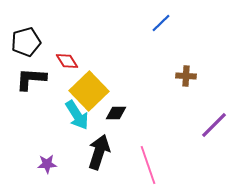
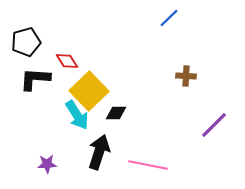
blue line: moved 8 px right, 5 px up
black L-shape: moved 4 px right
pink line: rotated 60 degrees counterclockwise
